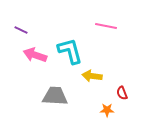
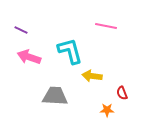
pink arrow: moved 6 px left, 2 px down
